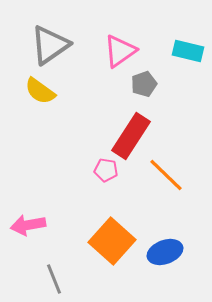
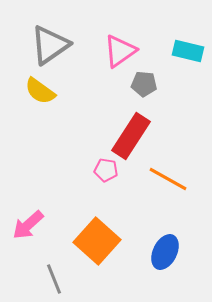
gray pentagon: rotated 25 degrees clockwise
orange line: moved 2 px right, 4 px down; rotated 15 degrees counterclockwise
pink arrow: rotated 32 degrees counterclockwise
orange square: moved 15 px left
blue ellipse: rotated 44 degrees counterclockwise
